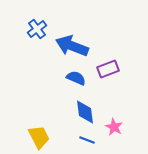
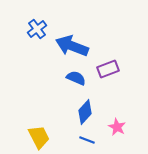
blue diamond: rotated 50 degrees clockwise
pink star: moved 3 px right
